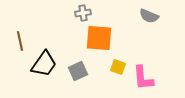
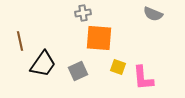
gray semicircle: moved 4 px right, 2 px up
black trapezoid: moved 1 px left
